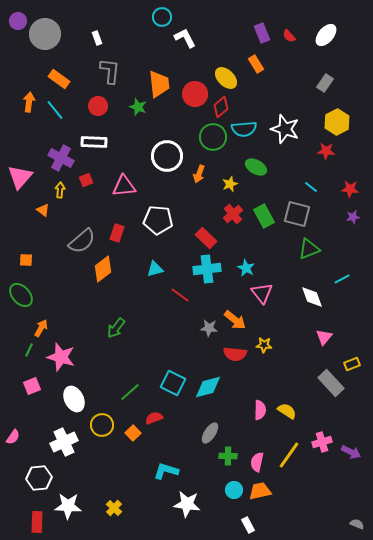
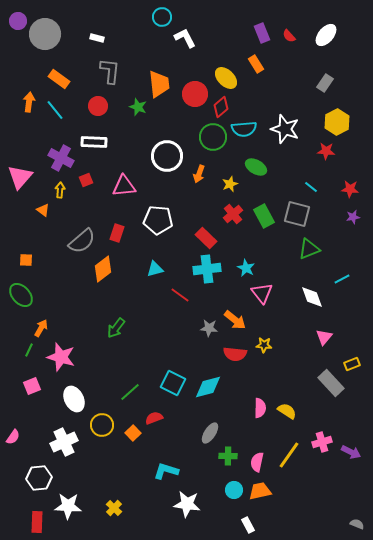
white rectangle at (97, 38): rotated 56 degrees counterclockwise
pink semicircle at (260, 410): moved 2 px up
